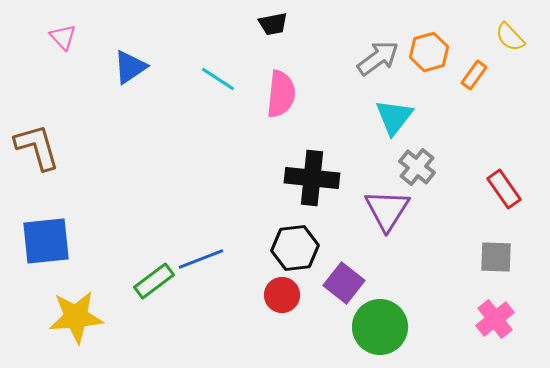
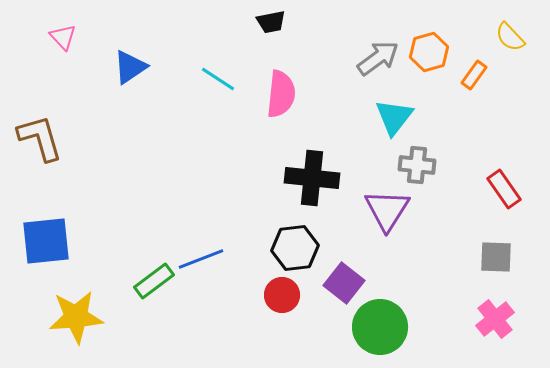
black trapezoid: moved 2 px left, 2 px up
brown L-shape: moved 3 px right, 9 px up
gray cross: moved 2 px up; rotated 33 degrees counterclockwise
